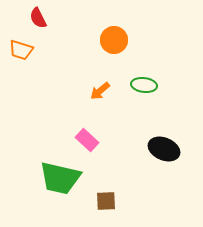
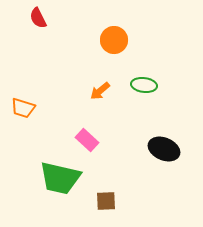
orange trapezoid: moved 2 px right, 58 px down
